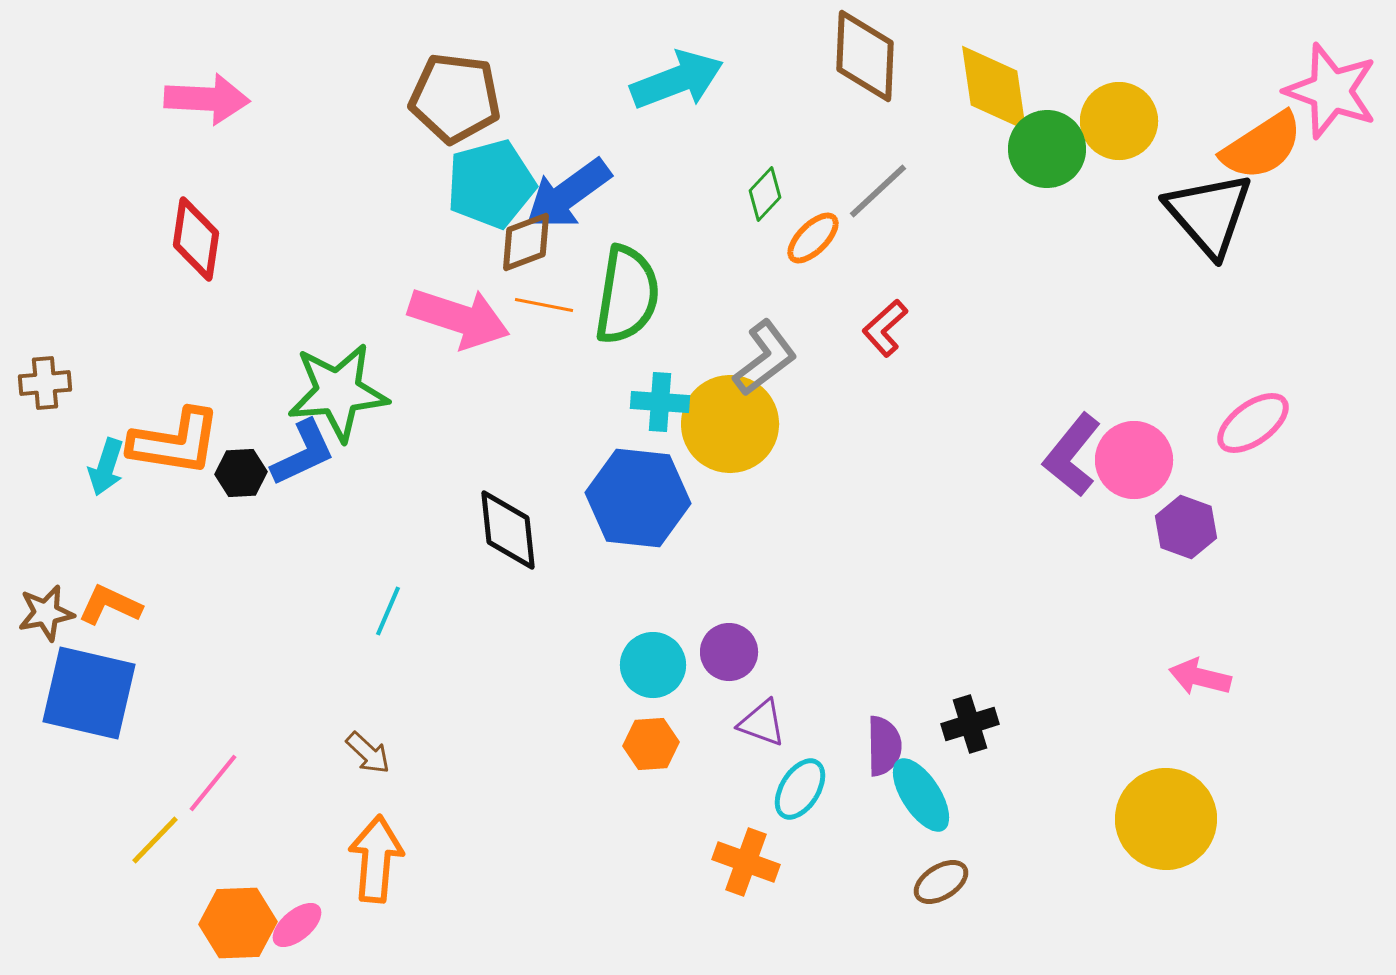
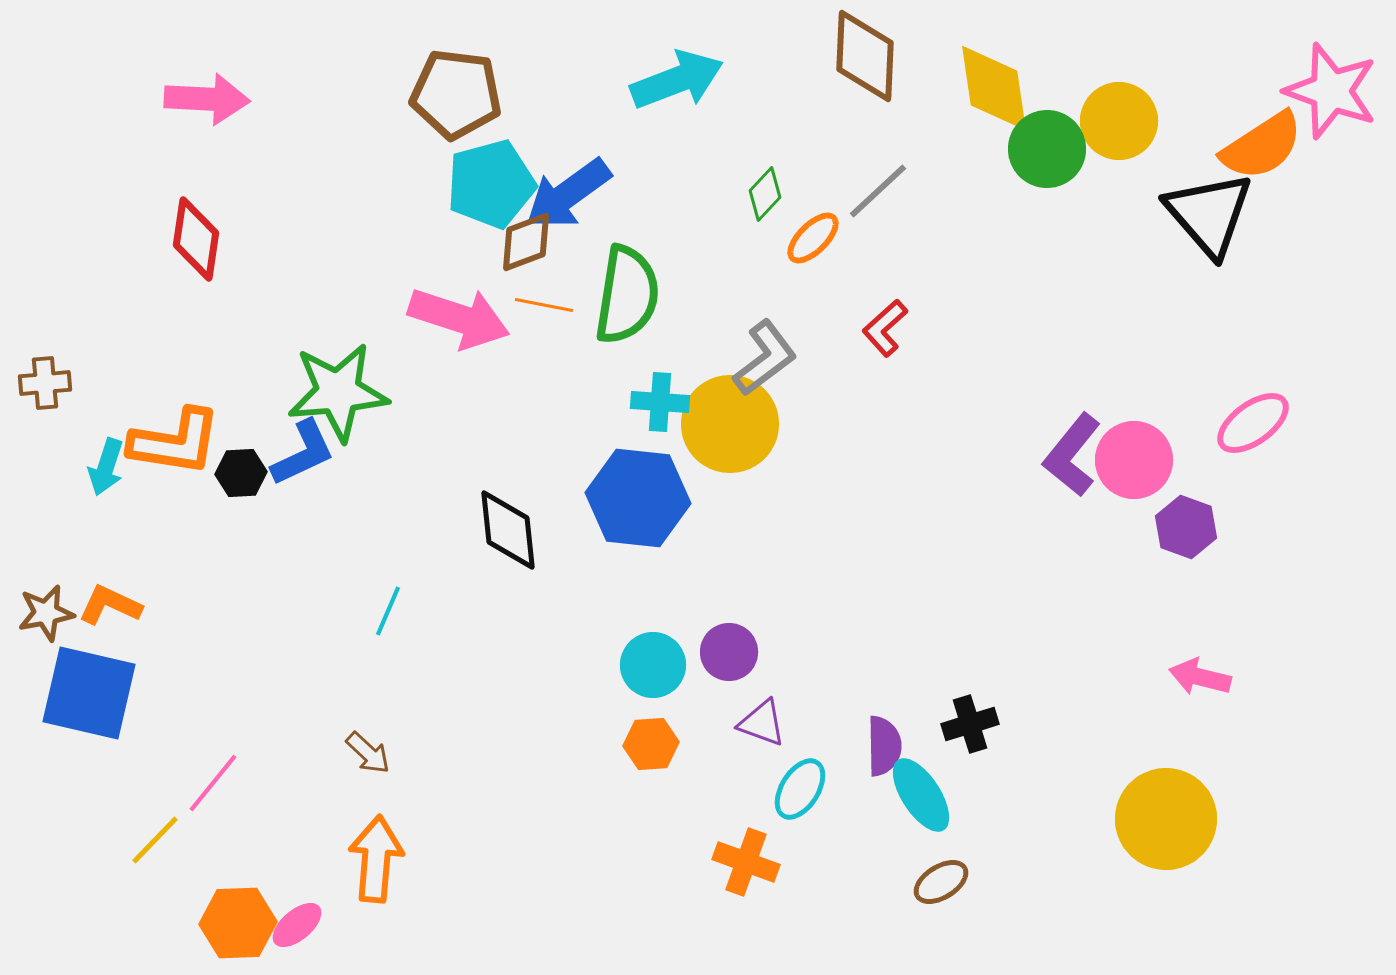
brown pentagon at (455, 98): moved 1 px right, 4 px up
